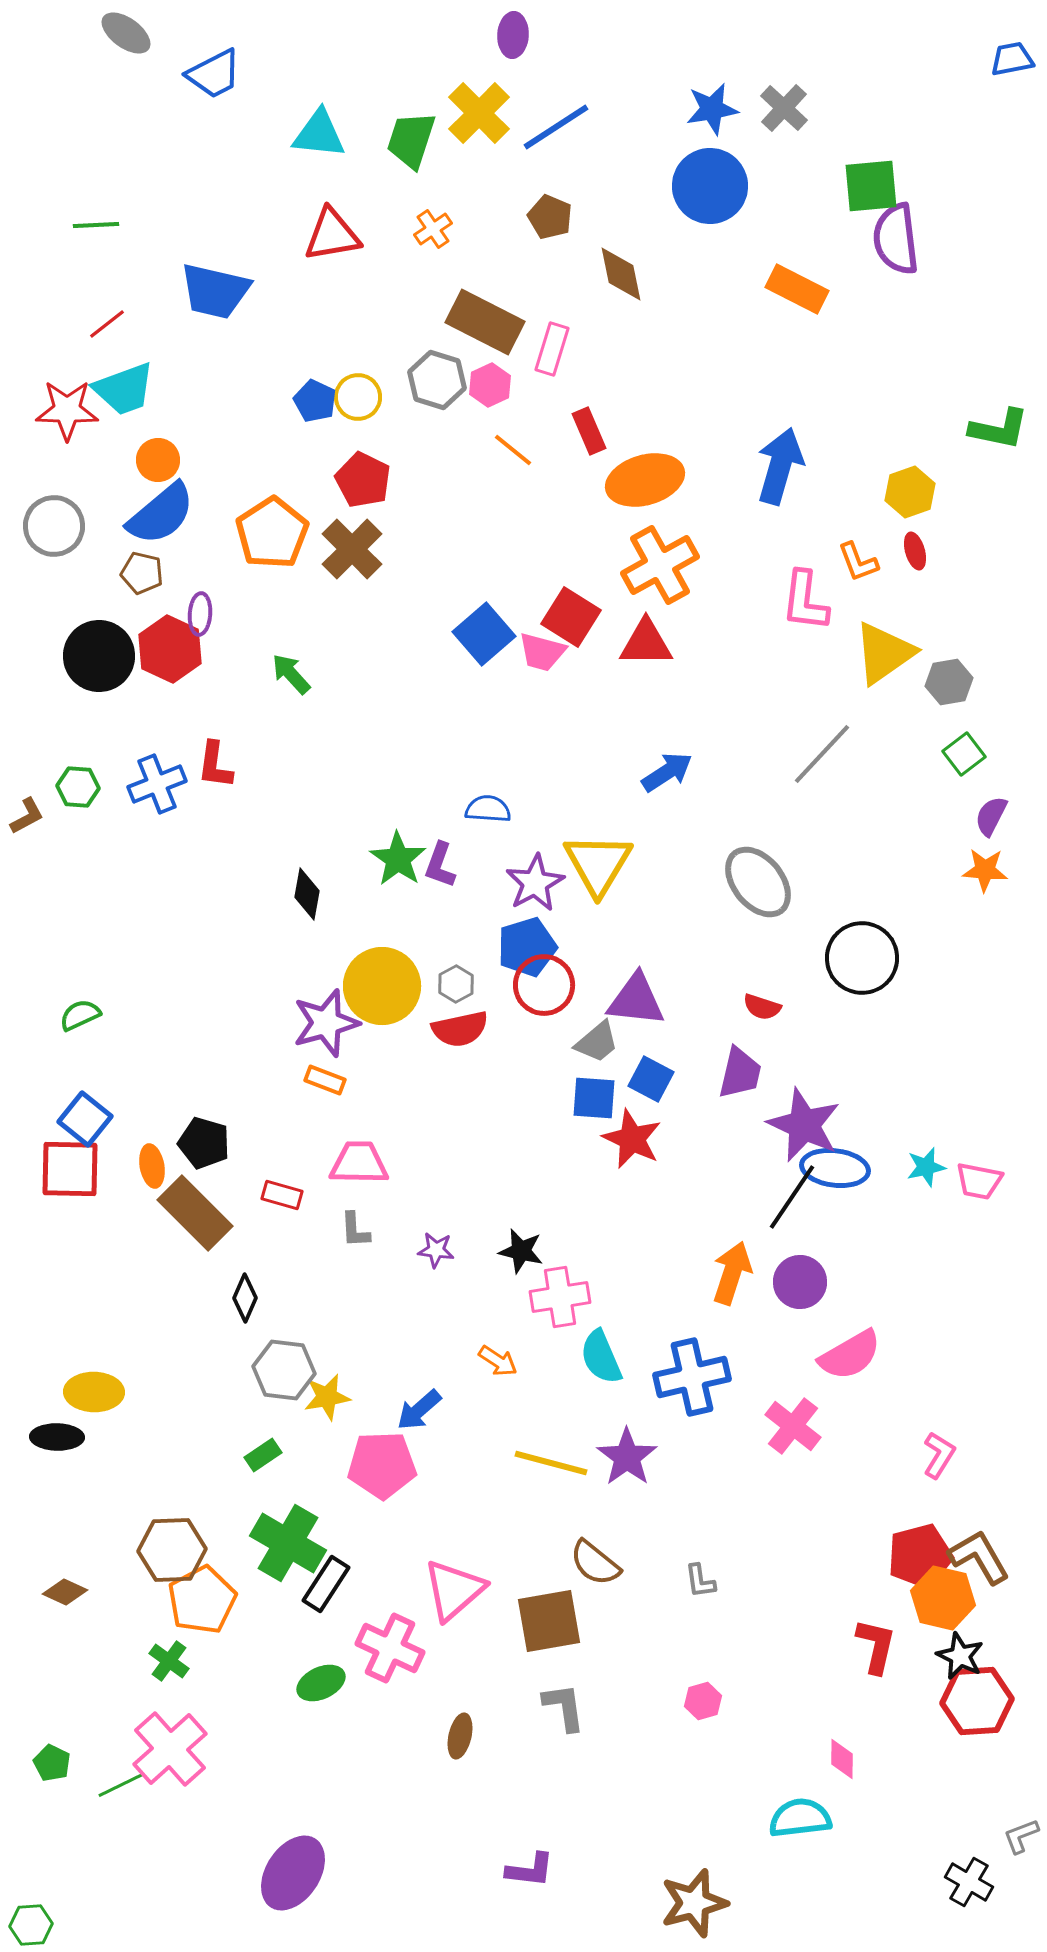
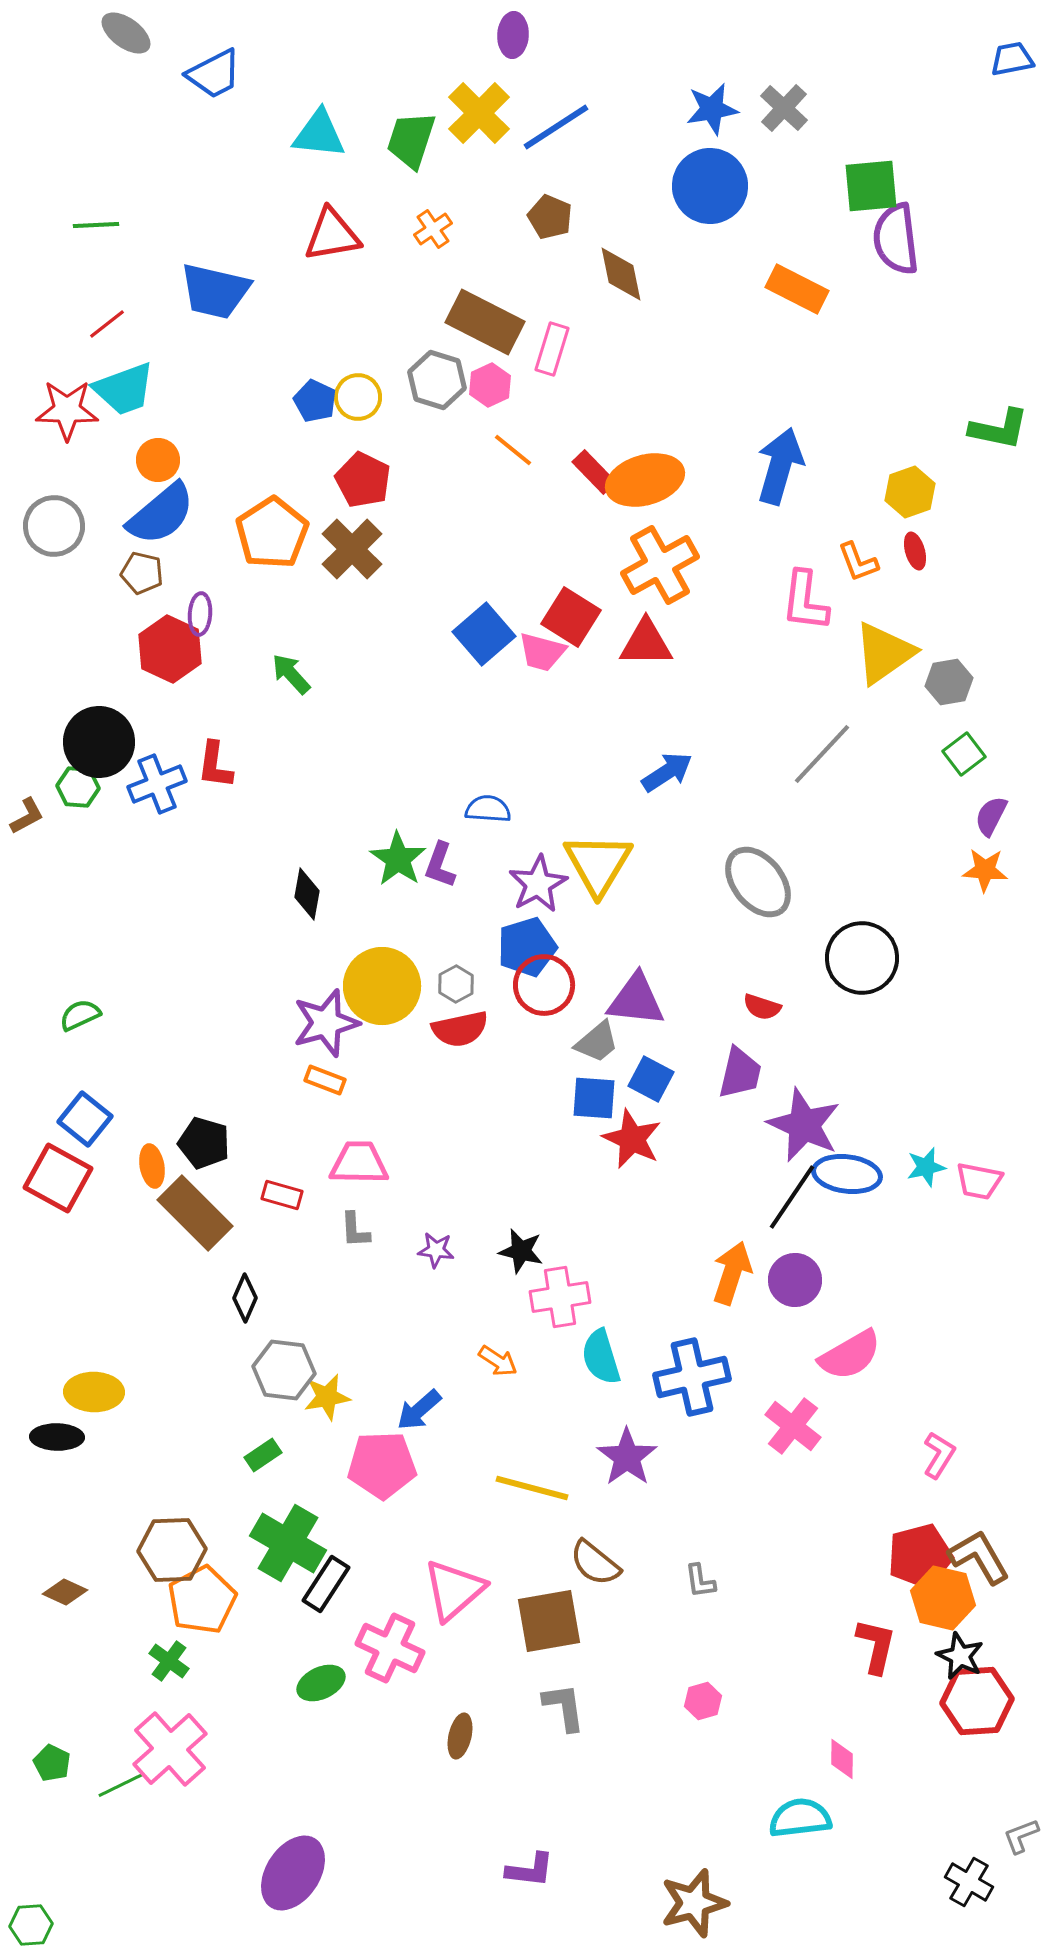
red rectangle at (589, 431): moved 5 px right, 41 px down; rotated 21 degrees counterclockwise
black circle at (99, 656): moved 86 px down
purple star at (535, 883): moved 3 px right, 1 px down
blue ellipse at (835, 1168): moved 12 px right, 6 px down
red square at (70, 1169): moved 12 px left, 9 px down; rotated 28 degrees clockwise
purple circle at (800, 1282): moved 5 px left, 2 px up
cyan semicircle at (601, 1357): rotated 6 degrees clockwise
yellow line at (551, 1463): moved 19 px left, 25 px down
